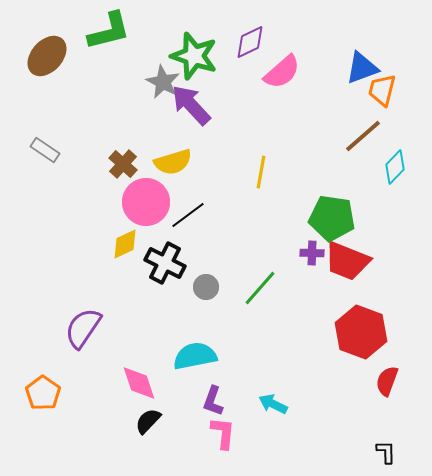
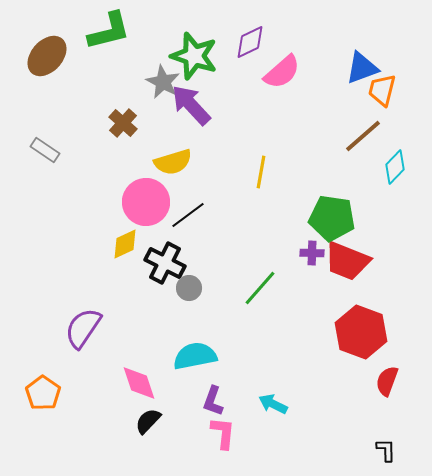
brown cross: moved 41 px up
gray circle: moved 17 px left, 1 px down
black L-shape: moved 2 px up
